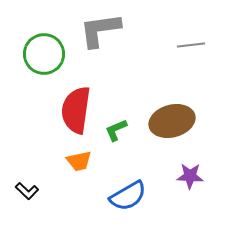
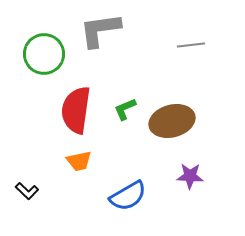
green L-shape: moved 9 px right, 21 px up
